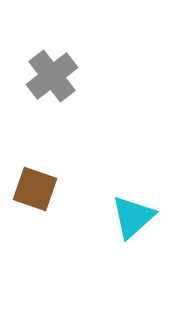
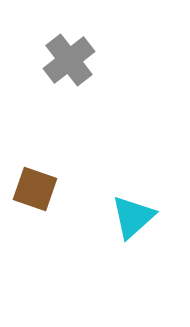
gray cross: moved 17 px right, 16 px up
